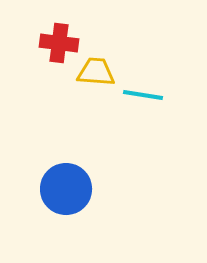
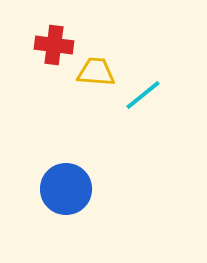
red cross: moved 5 px left, 2 px down
cyan line: rotated 48 degrees counterclockwise
